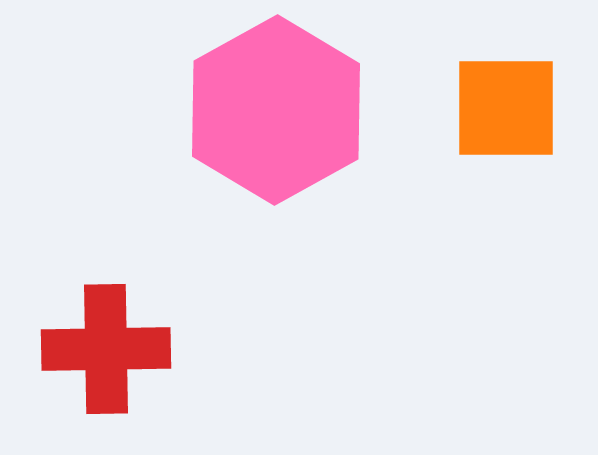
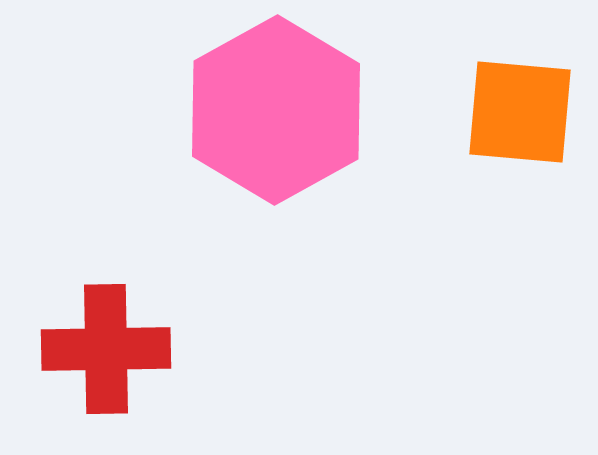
orange square: moved 14 px right, 4 px down; rotated 5 degrees clockwise
